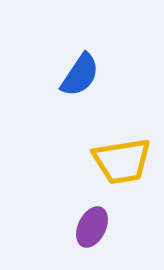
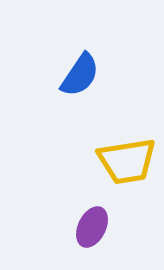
yellow trapezoid: moved 5 px right
